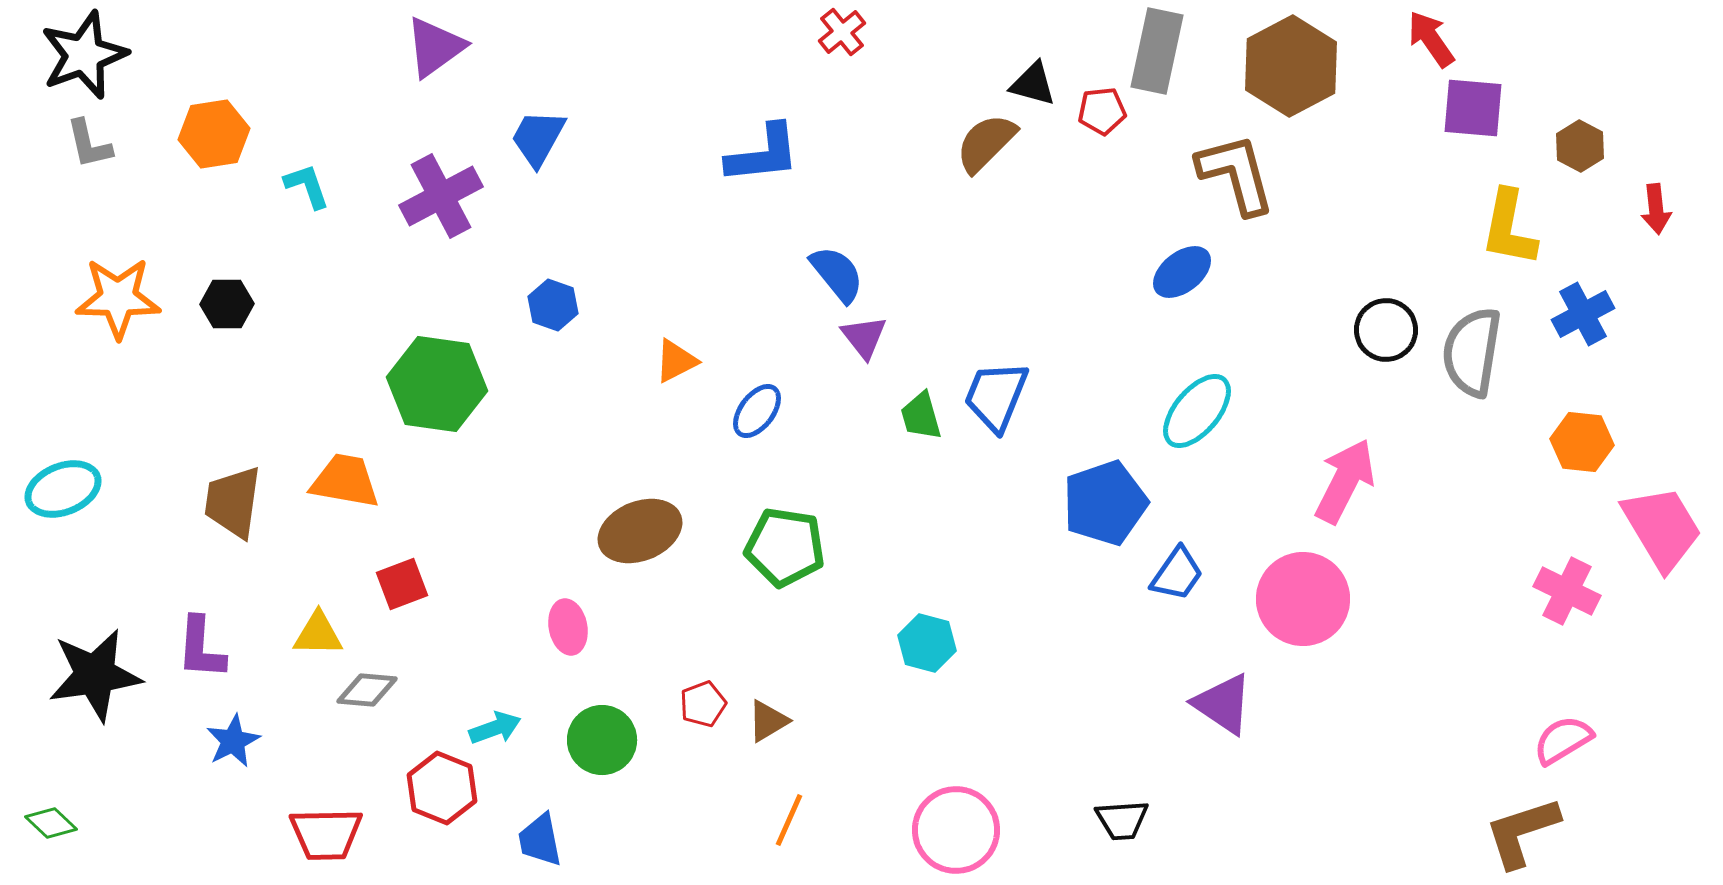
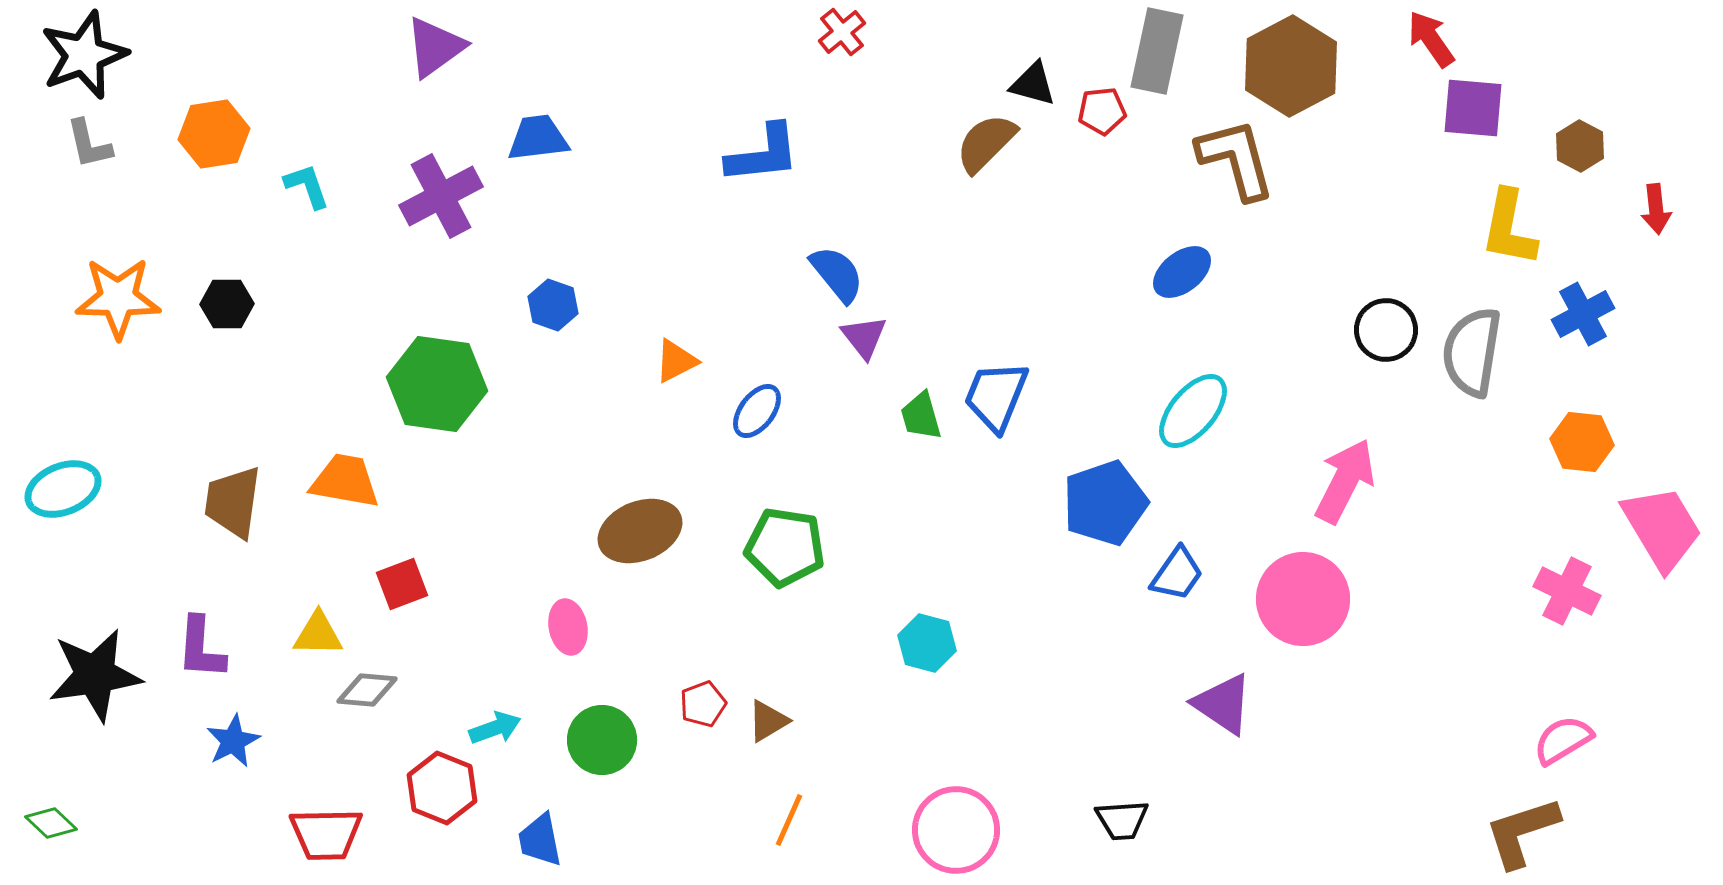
blue trapezoid at (538, 138): rotated 54 degrees clockwise
brown L-shape at (1236, 174): moved 15 px up
cyan ellipse at (1197, 411): moved 4 px left
